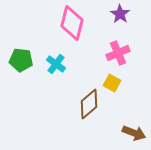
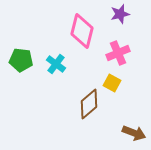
purple star: rotated 24 degrees clockwise
pink diamond: moved 10 px right, 8 px down
